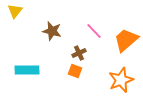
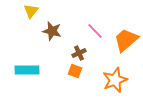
yellow triangle: moved 16 px right
pink line: moved 1 px right
orange star: moved 6 px left
